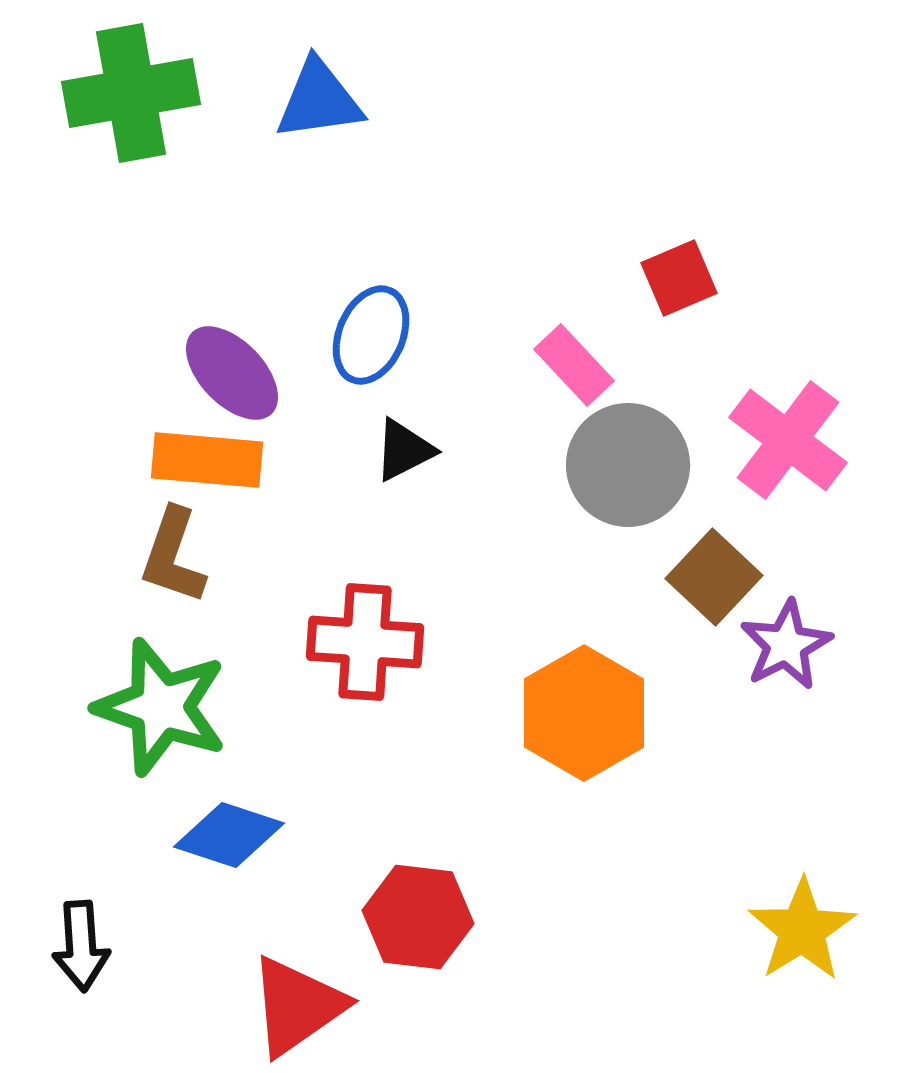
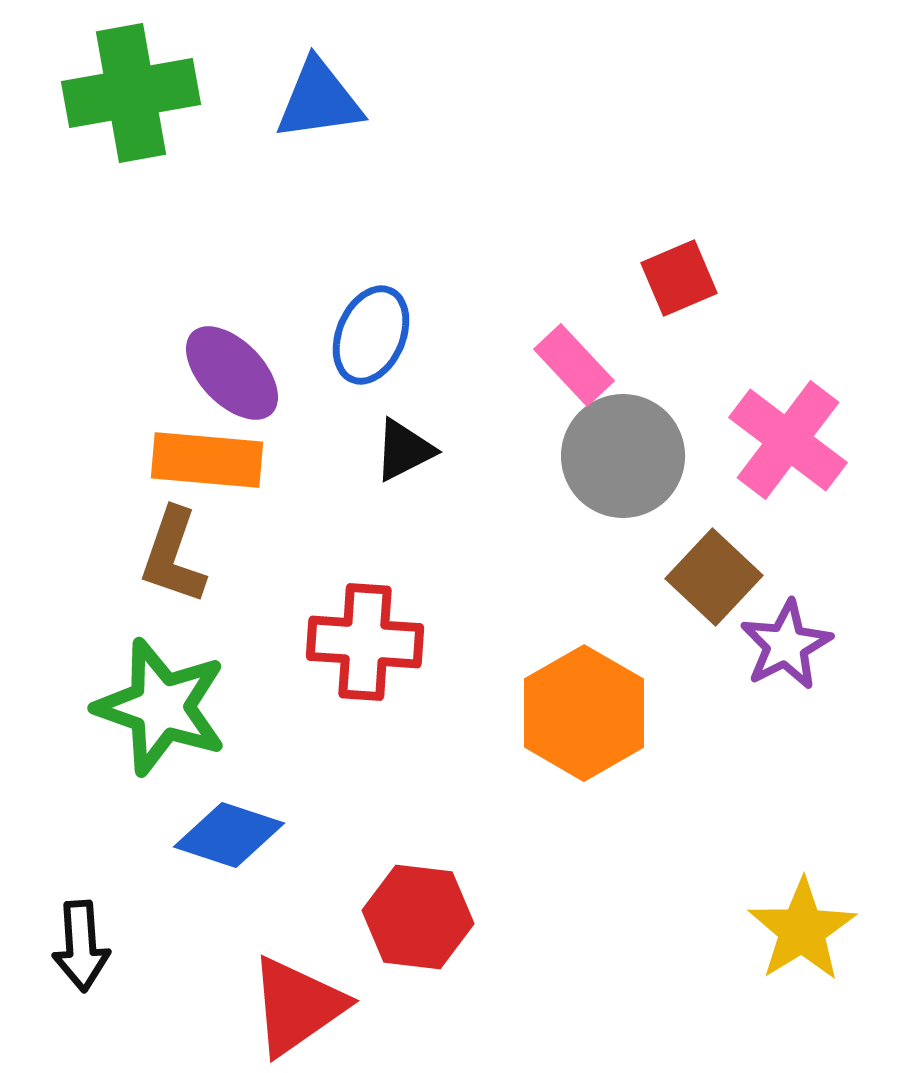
gray circle: moved 5 px left, 9 px up
